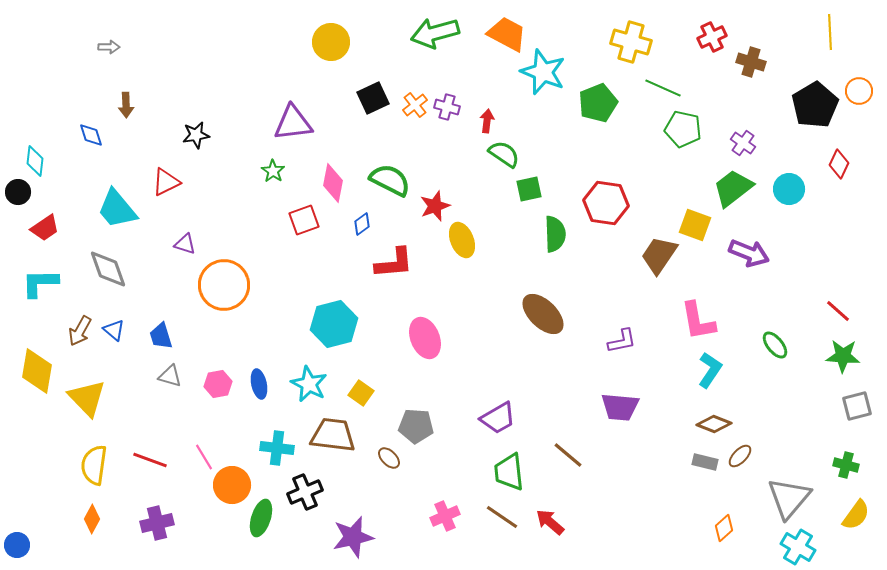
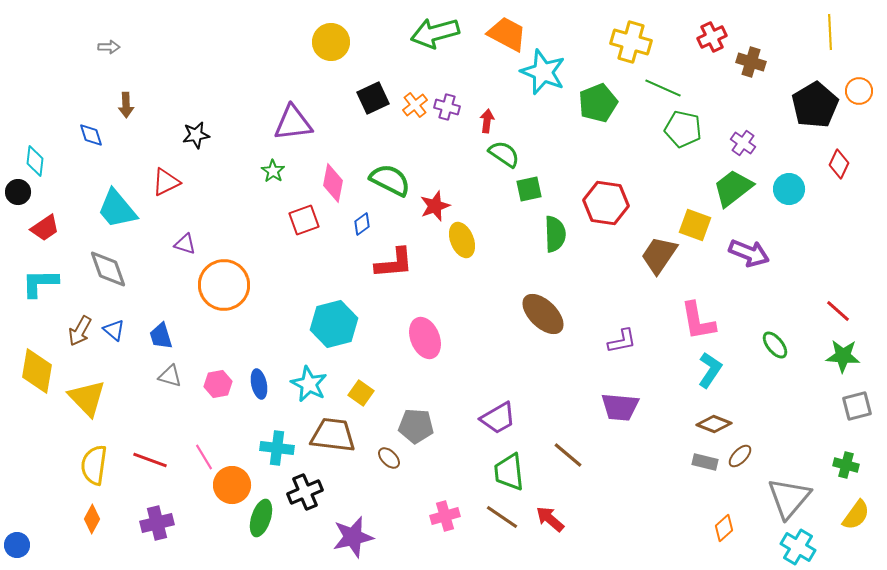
pink cross at (445, 516): rotated 8 degrees clockwise
red arrow at (550, 522): moved 3 px up
